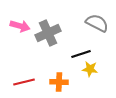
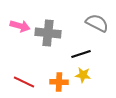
gray cross: rotated 30 degrees clockwise
yellow star: moved 7 px left, 6 px down
red line: rotated 40 degrees clockwise
